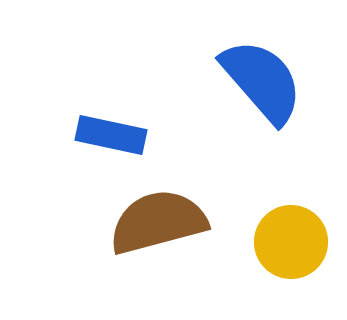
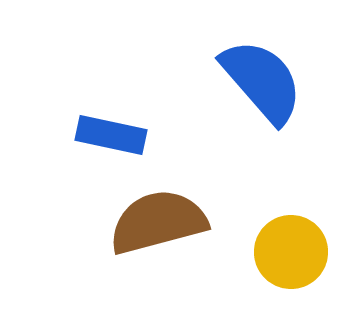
yellow circle: moved 10 px down
